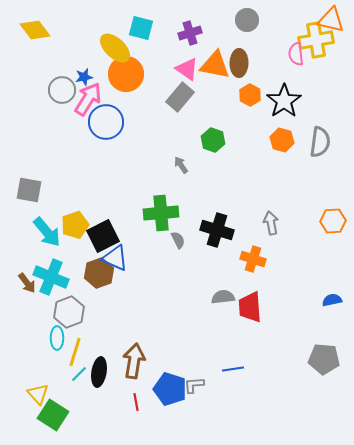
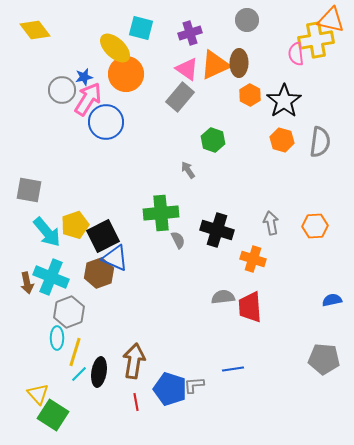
orange triangle at (215, 65): rotated 36 degrees counterclockwise
gray arrow at (181, 165): moved 7 px right, 5 px down
orange hexagon at (333, 221): moved 18 px left, 5 px down
brown arrow at (27, 283): rotated 25 degrees clockwise
